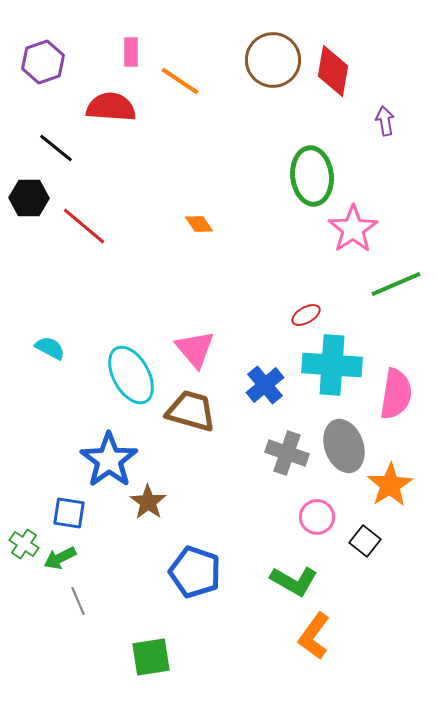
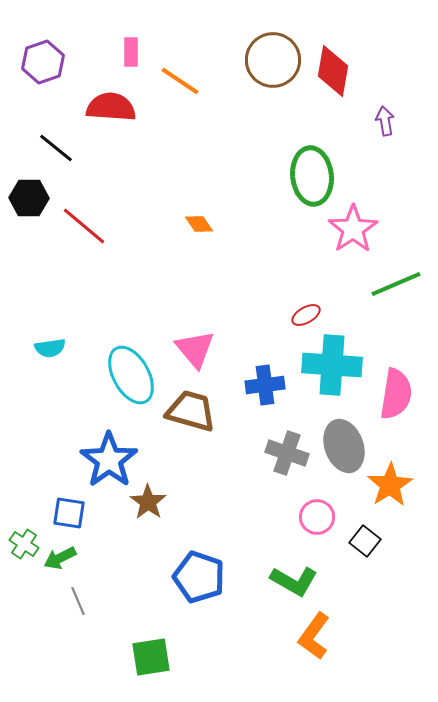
cyan semicircle: rotated 144 degrees clockwise
blue cross: rotated 33 degrees clockwise
blue pentagon: moved 4 px right, 5 px down
